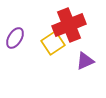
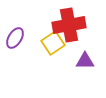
red cross: rotated 12 degrees clockwise
purple triangle: rotated 24 degrees clockwise
